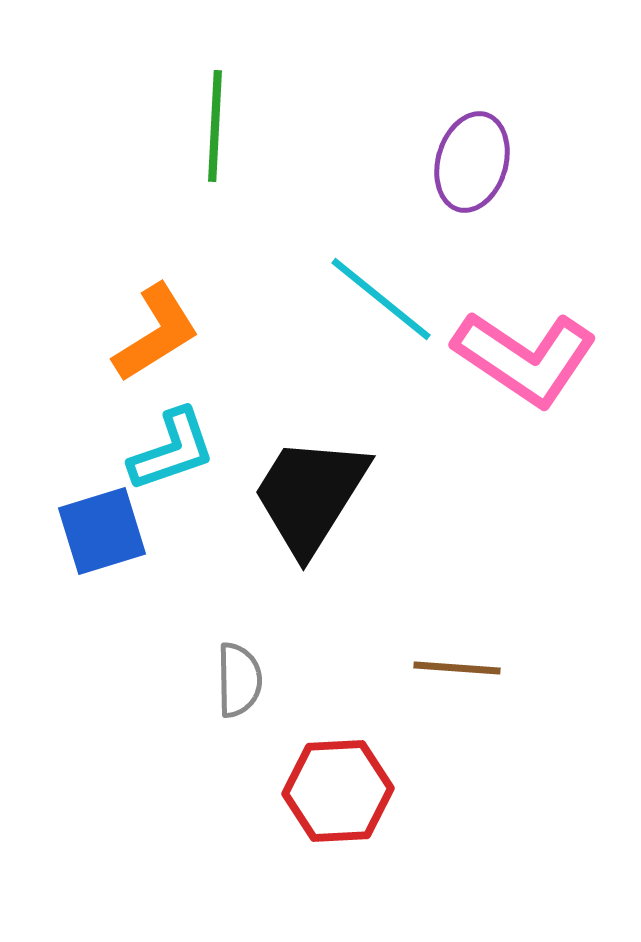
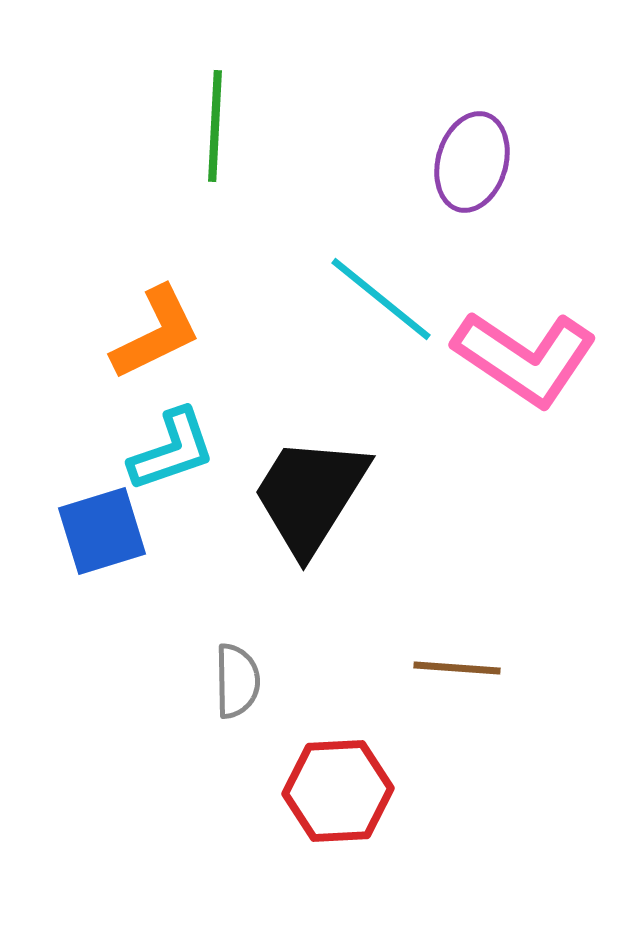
orange L-shape: rotated 6 degrees clockwise
gray semicircle: moved 2 px left, 1 px down
